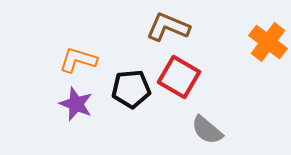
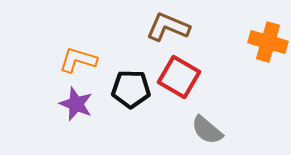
orange cross: rotated 21 degrees counterclockwise
black pentagon: rotated 6 degrees clockwise
